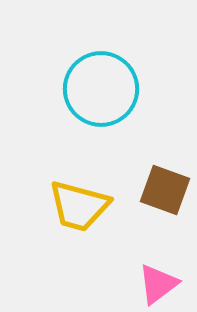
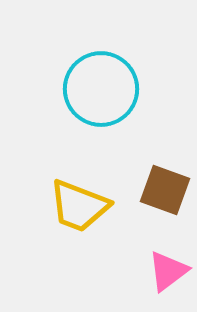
yellow trapezoid: rotated 6 degrees clockwise
pink triangle: moved 10 px right, 13 px up
